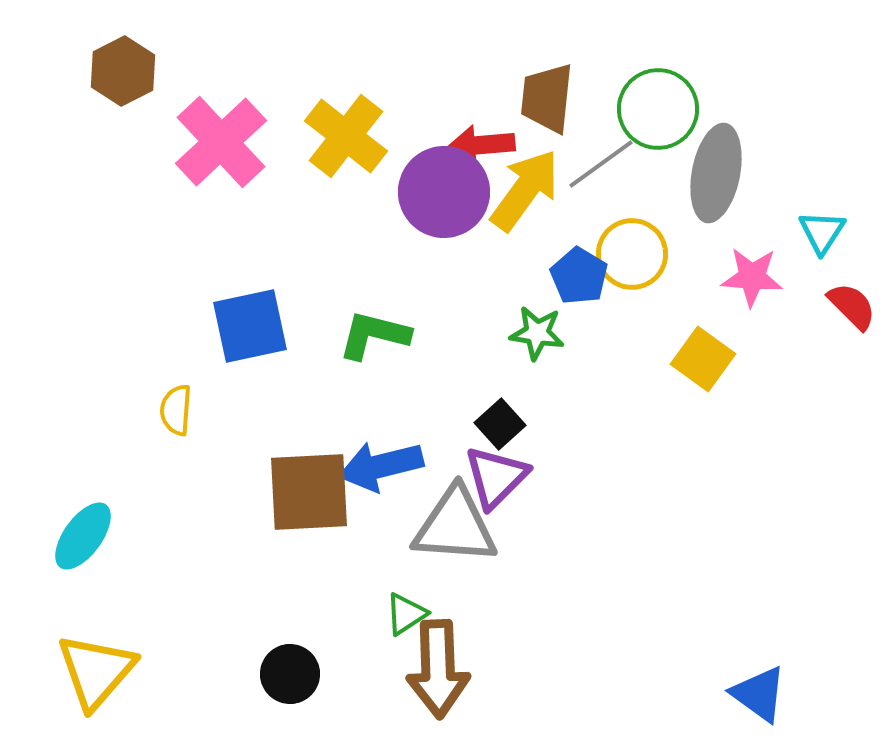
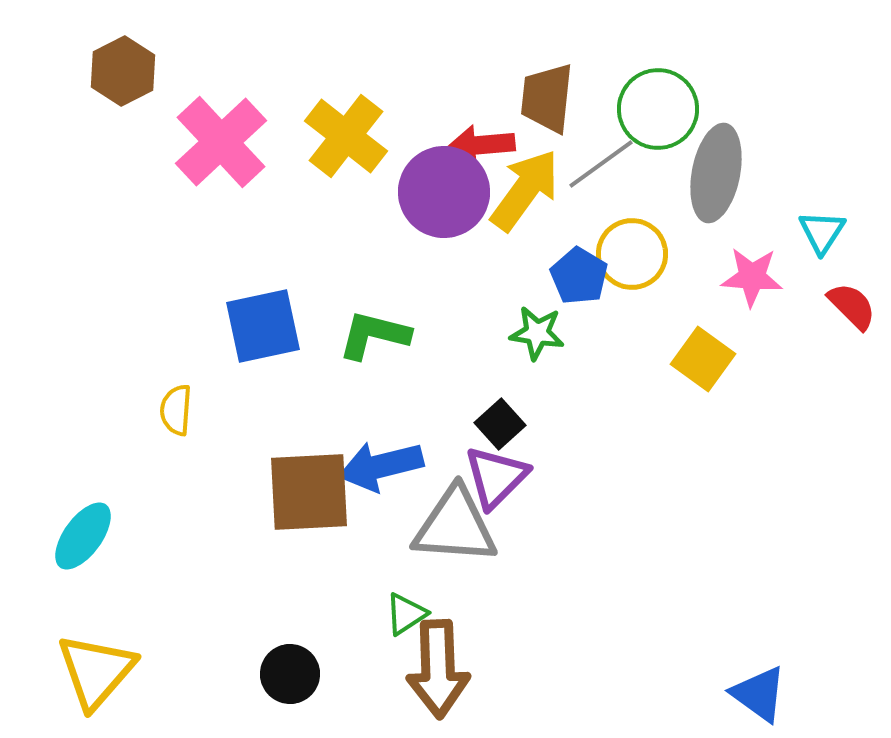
blue square: moved 13 px right
